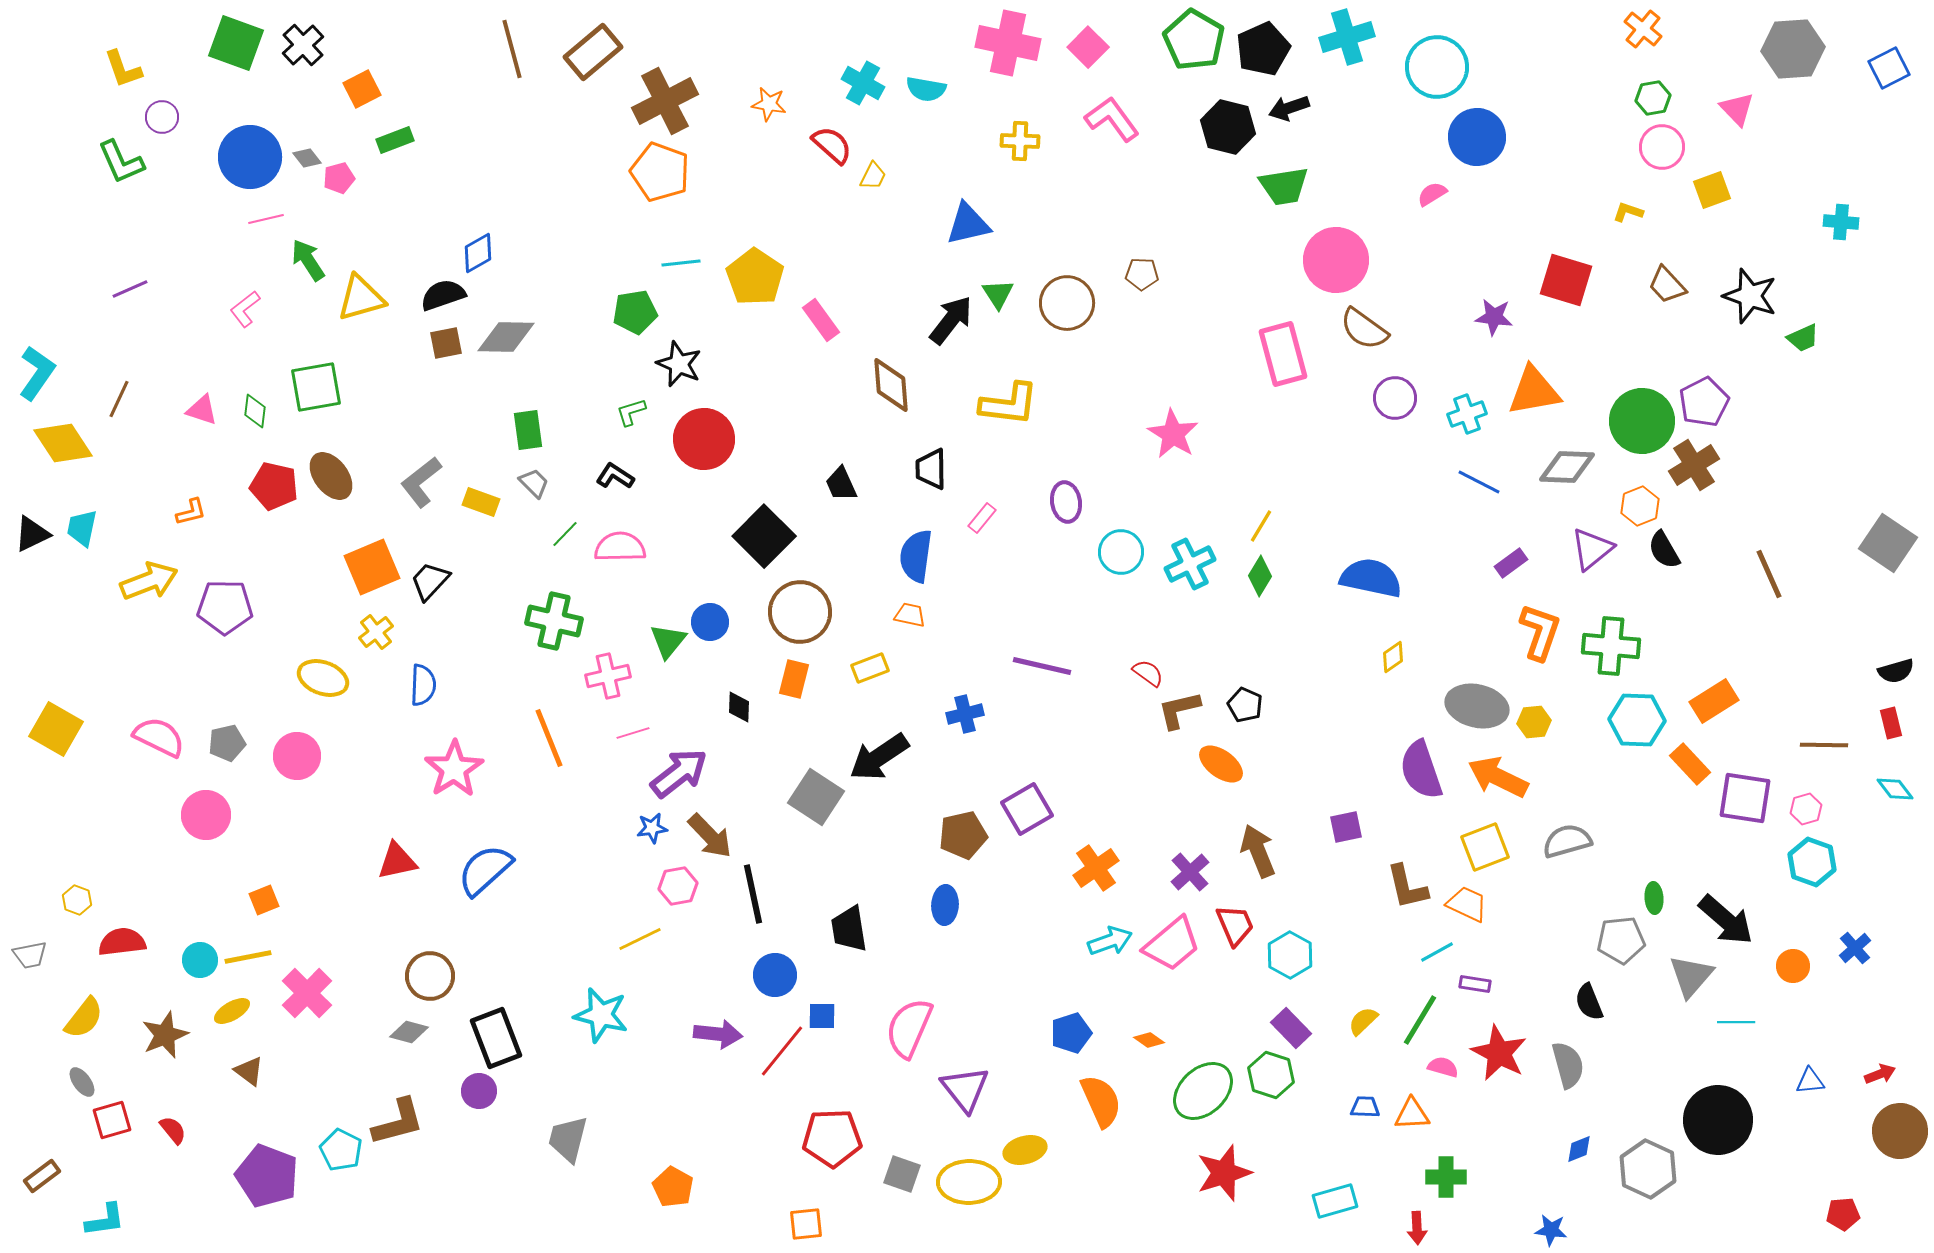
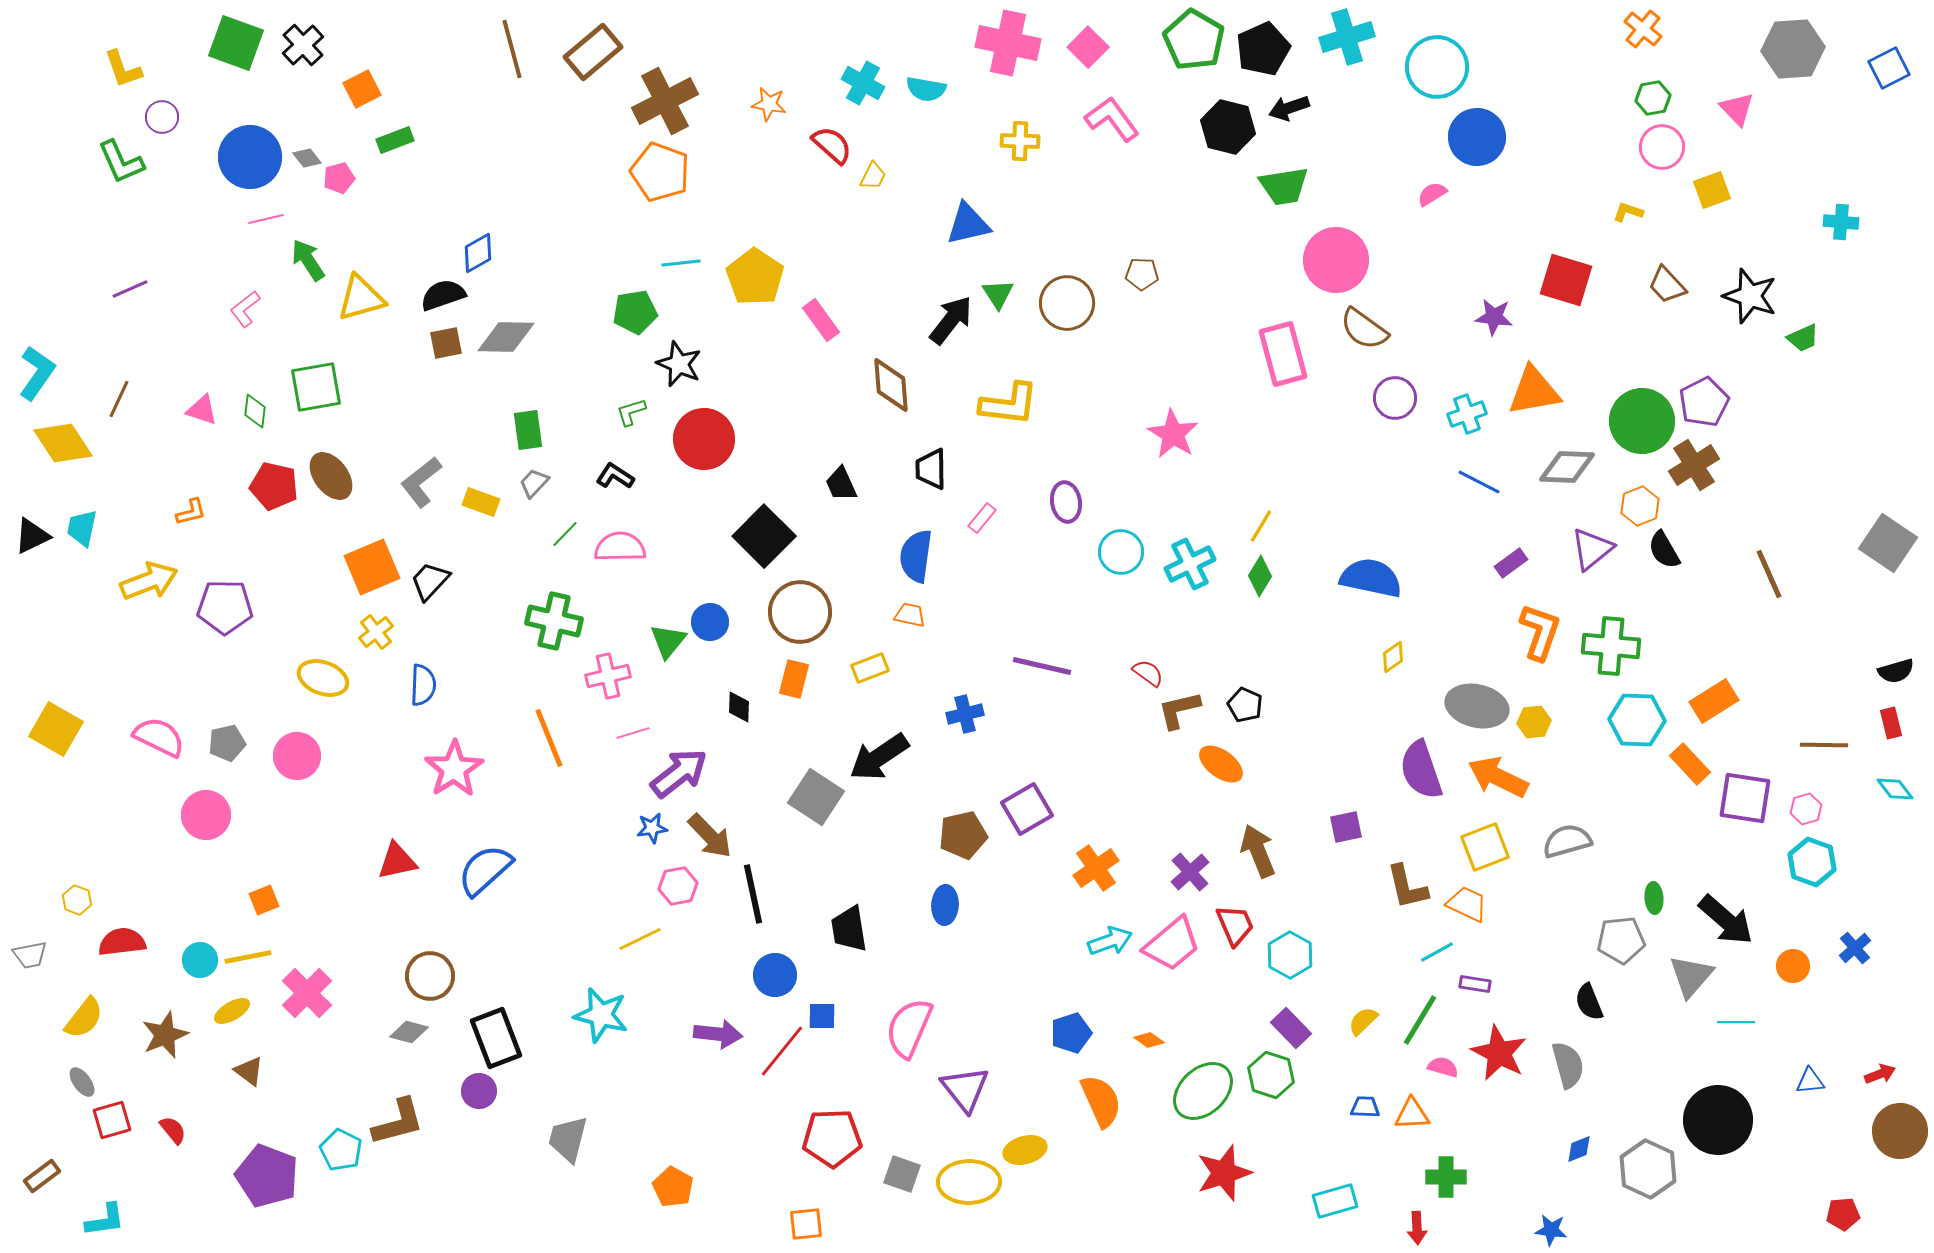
gray trapezoid at (534, 483): rotated 92 degrees counterclockwise
black triangle at (32, 534): moved 2 px down
